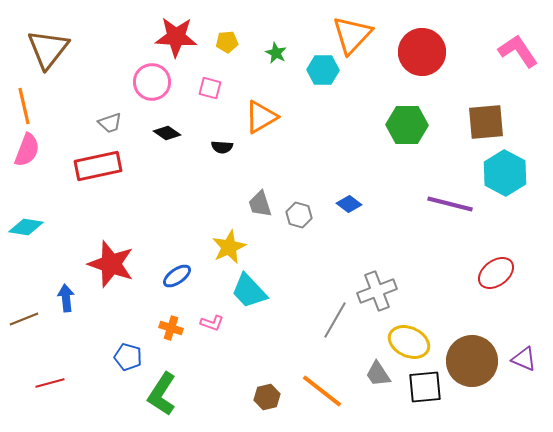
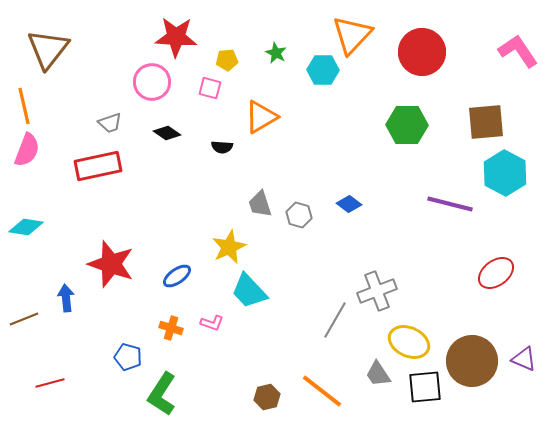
yellow pentagon at (227, 42): moved 18 px down
